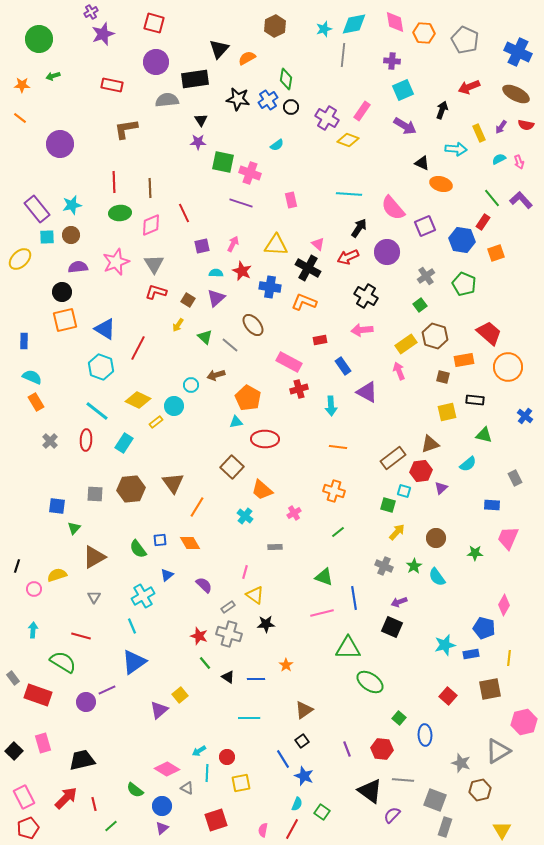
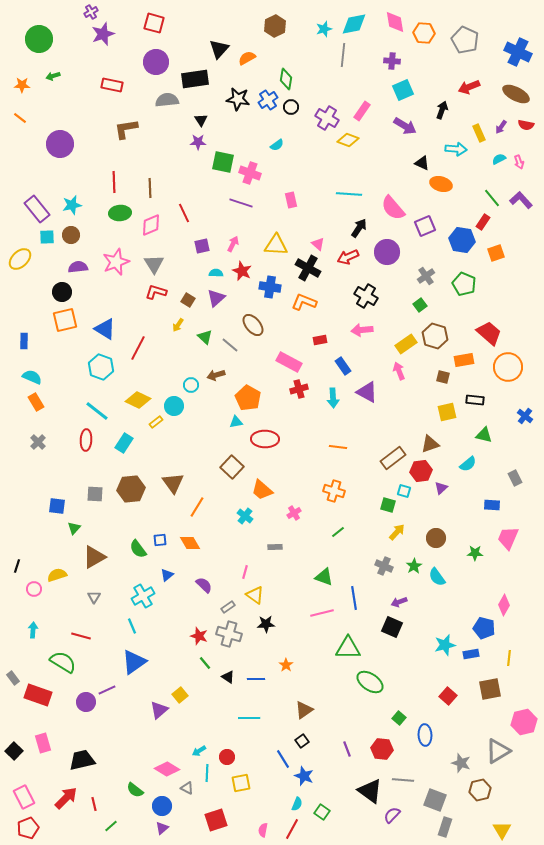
cyan arrow at (331, 406): moved 2 px right, 8 px up
gray cross at (50, 441): moved 12 px left, 1 px down
